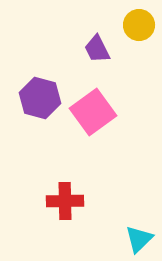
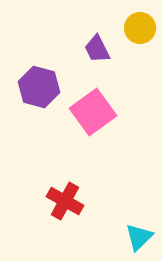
yellow circle: moved 1 px right, 3 px down
purple hexagon: moved 1 px left, 11 px up
red cross: rotated 30 degrees clockwise
cyan triangle: moved 2 px up
